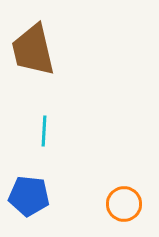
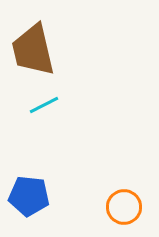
cyan line: moved 26 px up; rotated 60 degrees clockwise
orange circle: moved 3 px down
